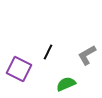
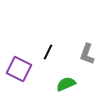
gray L-shape: moved 1 px up; rotated 40 degrees counterclockwise
